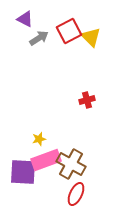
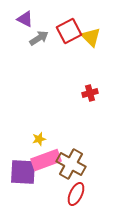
red cross: moved 3 px right, 7 px up
